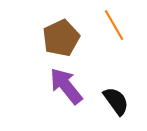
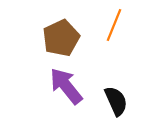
orange line: rotated 52 degrees clockwise
black semicircle: rotated 12 degrees clockwise
